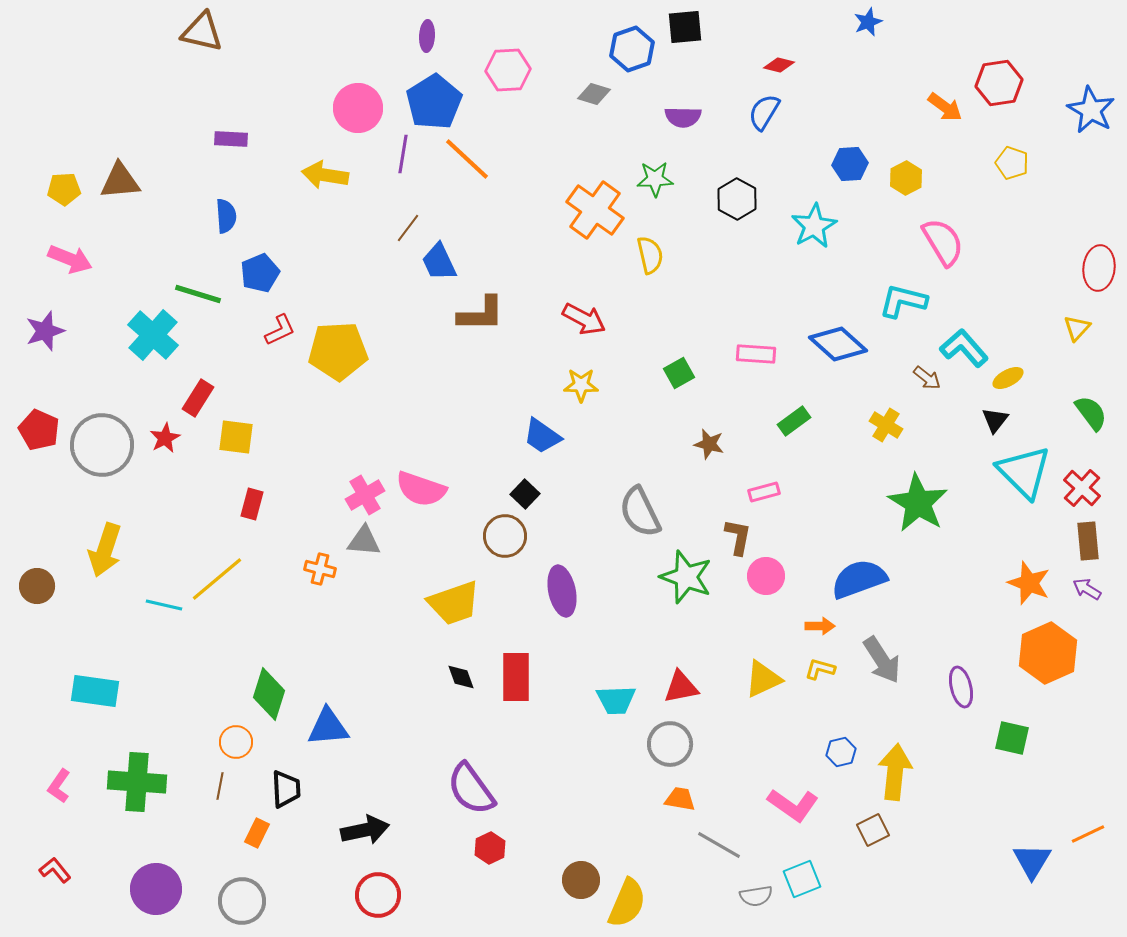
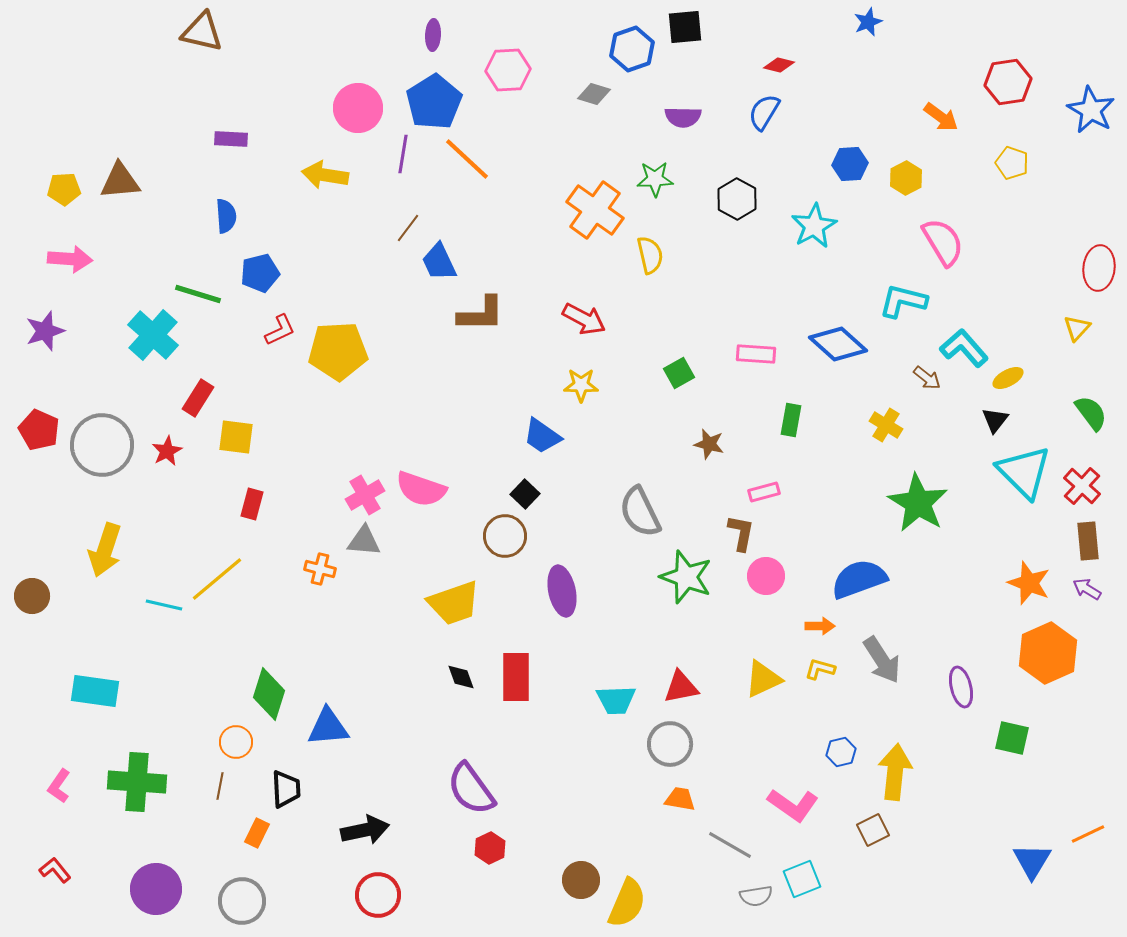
purple ellipse at (427, 36): moved 6 px right, 1 px up
red hexagon at (999, 83): moved 9 px right, 1 px up
orange arrow at (945, 107): moved 4 px left, 10 px down
pink arrow at (70, 259): rotated 18 degrees counterclockwise
blue pentagon at (260, 273): rotated 9 degrees clockwise
green rectangle at (794, 421): moved 3 px left, 1 px up; rotated 44 degrees counterclockwise
red star at (165, 438): moved 2 px right, 13 px down
red cross at (1082, 488): moved 2 px up
brown L-shape at (738, 537): moved 3 px right, 4 px up
brown circle at (37, 586): moved 5 px left, 10 px down
gray line at (719, 845): moved 11 px right
